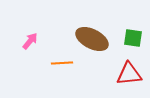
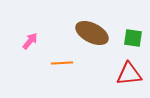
brown ellipse: moved 6 px up
